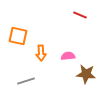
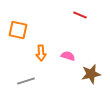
orange square: moved 6 px up
pink semicircle: rotated 24 degrees clockwise
brown star: moved 5 px right; rotated 18 degrees counterclockwise
